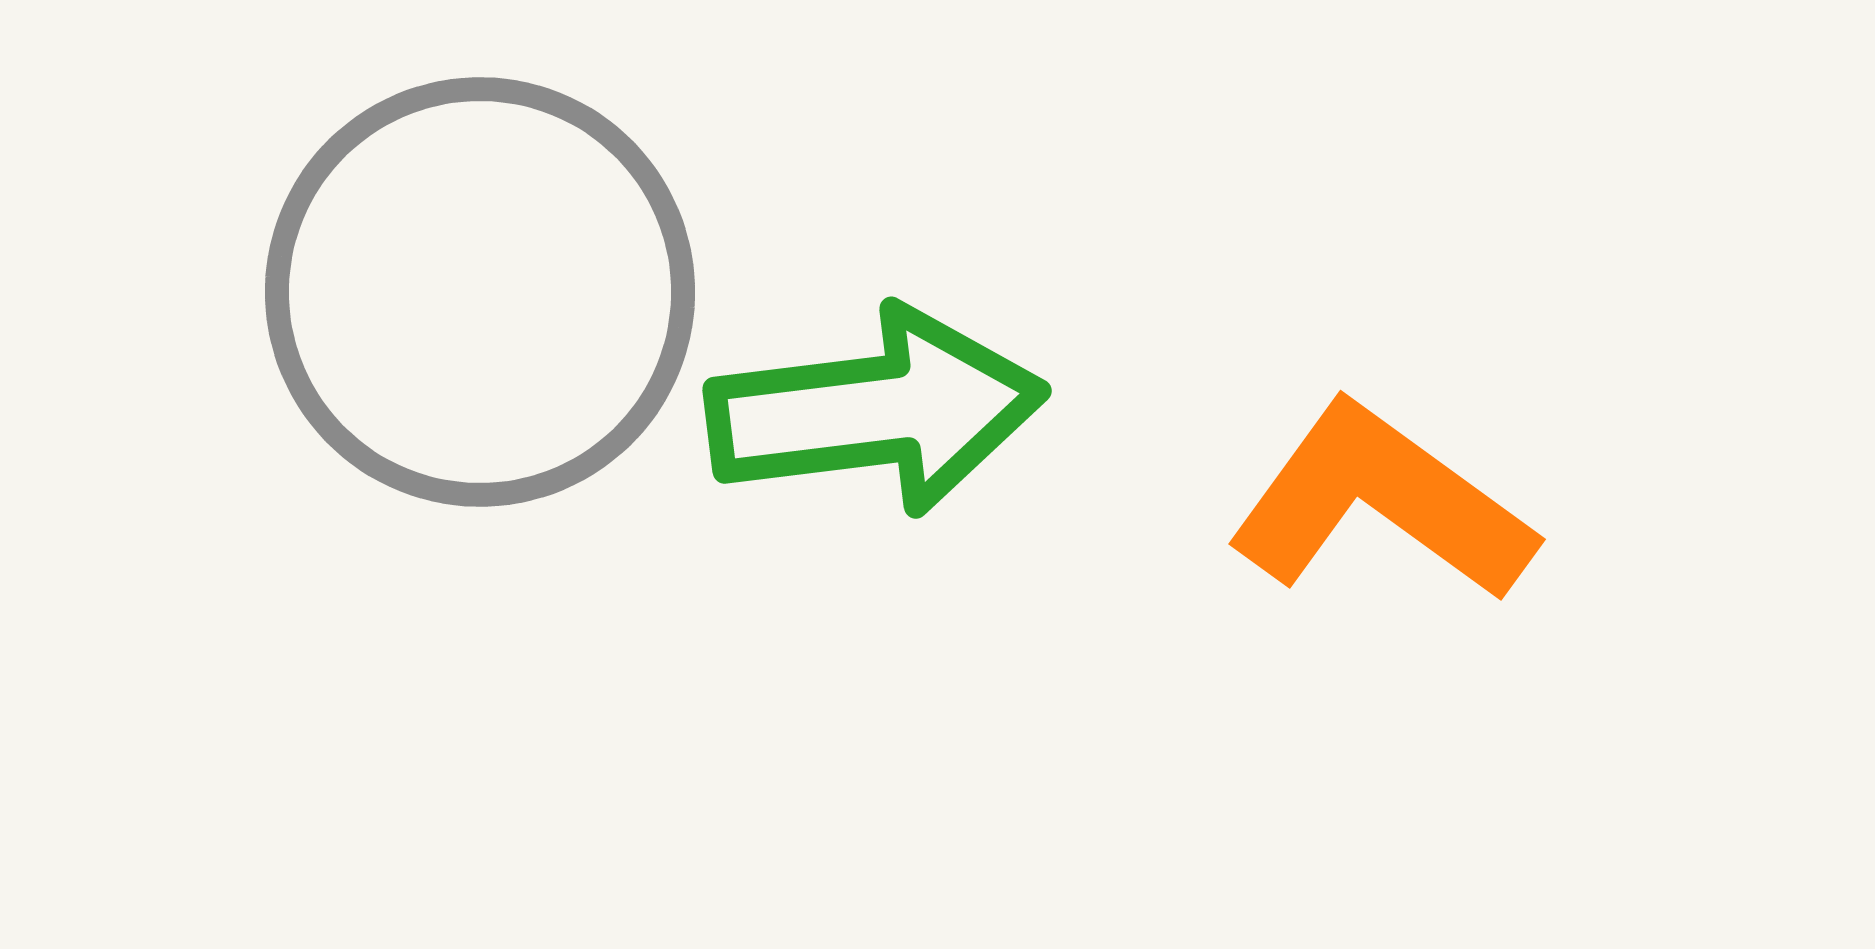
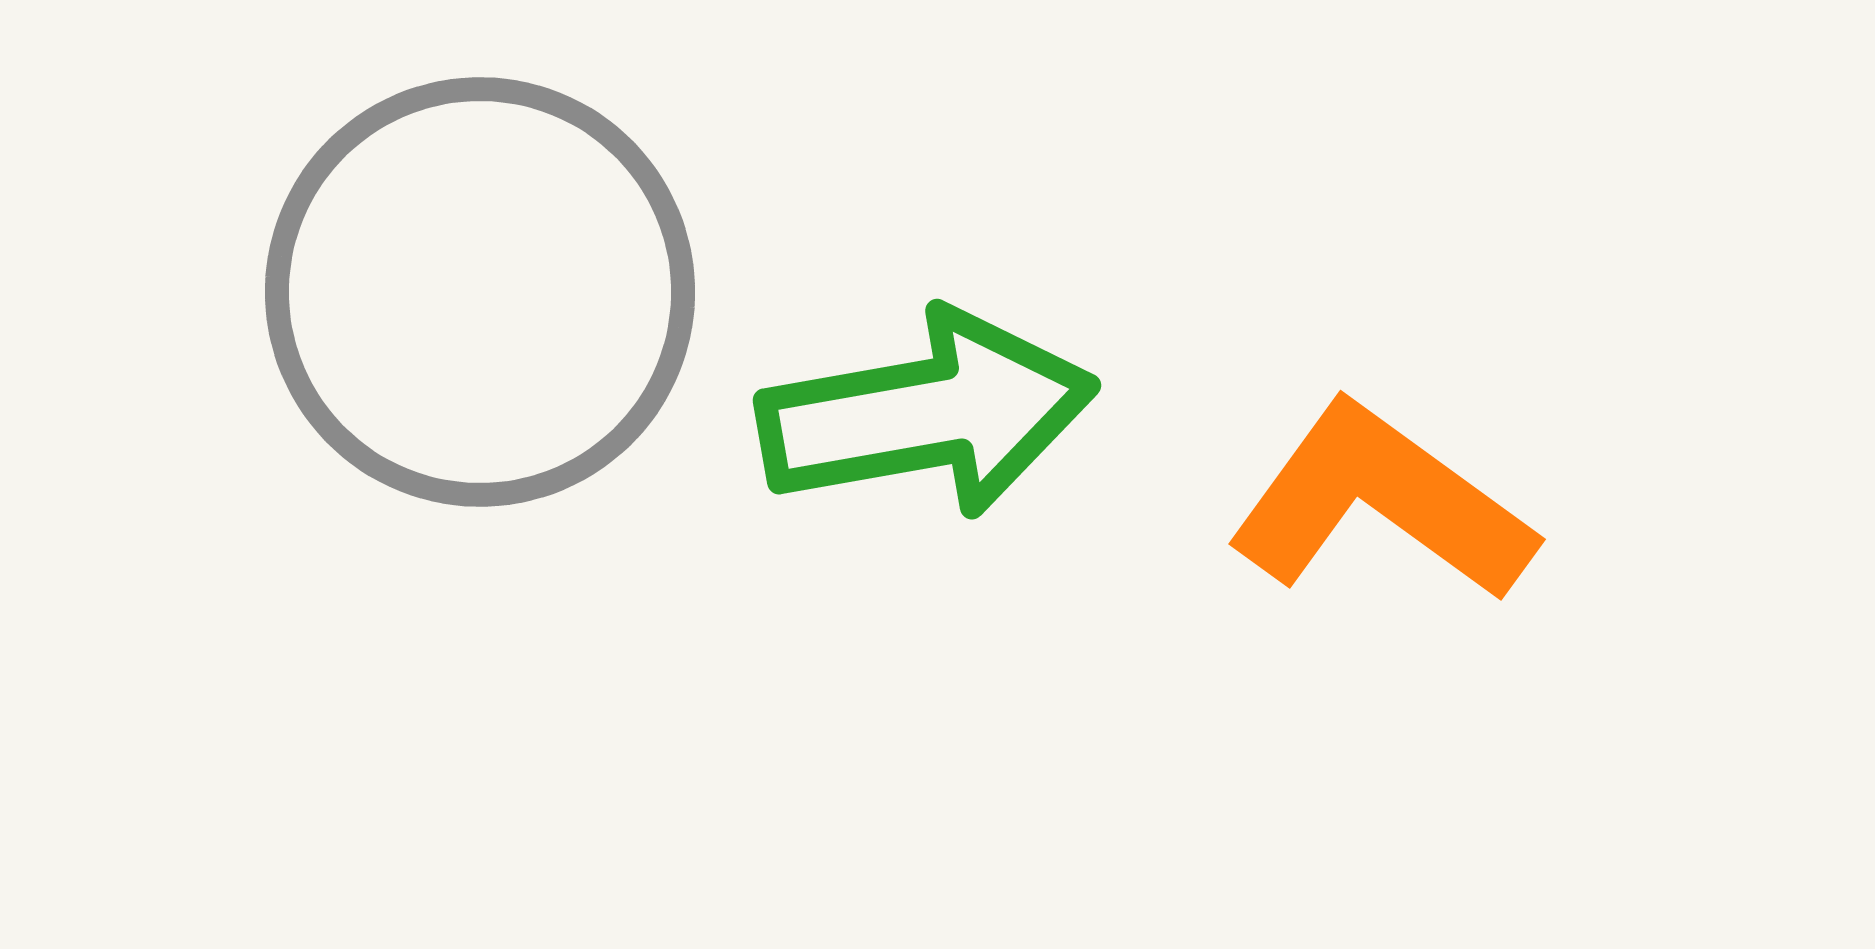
green arrow: moved 51 px right, 3 px down; rotated 3 degrees counterclockwise
